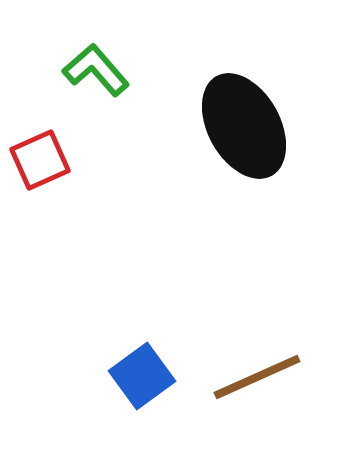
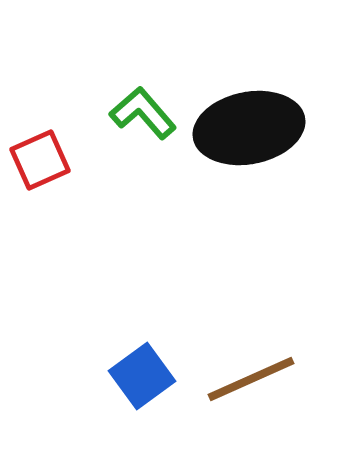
green L-shape: moved 47 px right, 43 px down
black ellipse: moved 5 px right, 2 px down; rotated 72 degrees counterclockwise
brown line: moved 6 px left, 2 px down
